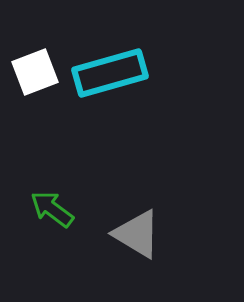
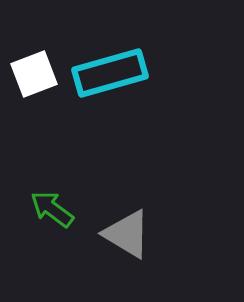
white square: moved 1 px left, 2 px down
gray triangle: moved 10 px left
